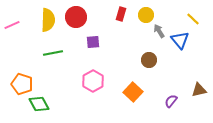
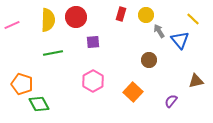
brown triangle: moved 3 px left, 9 px up
